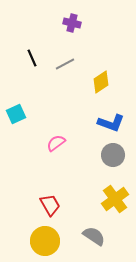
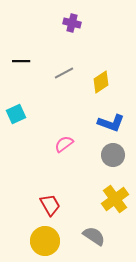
black line: moved 11 px left, 3 px down; rotated 66 degrees counterclockwise
gray line: moved 1 px left, 9 px down
pink semicircle: moved 8 px right, 1 px down
